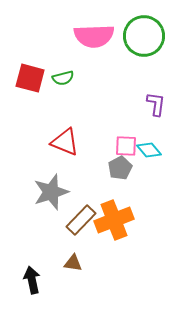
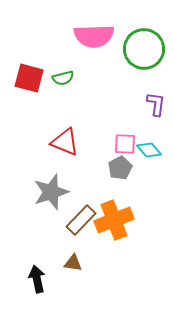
green circle: moved 13 px down
red square: moved 1 px left
pink square: moved 1 px left, 2 px up
black arrow: moved 5 px right, 1 px up
